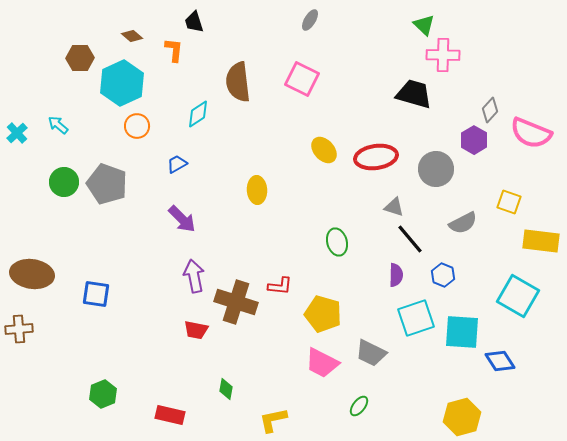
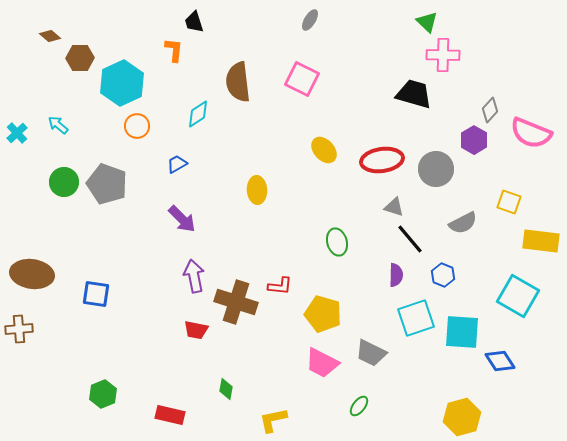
green triangle at (424, 25): moved 3 px right, 3 px up
brown diamond at (132, 36): moved 82 px left
red ellipse at (376, 157): moved 6 px right, 3 px down
